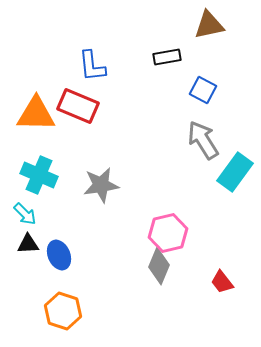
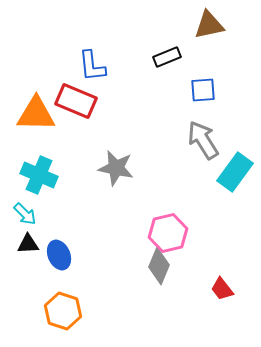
black rectangle: rotated 12 degrees counterclockwise
blue square: rotated 32 degrees counterclockwise
red rectangle: moved 2 px left, 5 px up
gray star: moved 15 px right, 17 px up; rotated 21 degrees clockwise
red trapezoid: moved 7 px down
